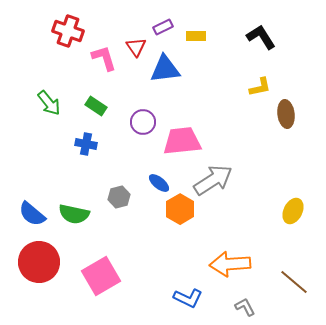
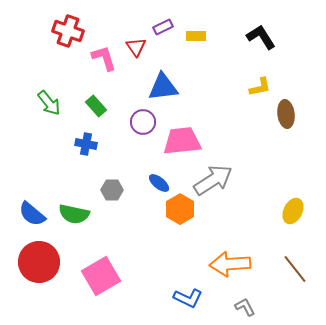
blue triangle: moved 2 px left, 18 px down
green rectangle: rotated 15 degrees clockwise
gray hexagon: moved 7 px left, 7 px up; rotated 15 degrees clockwise
brown line: moved 1 px right, 13 px up; rotated 12 degrees clockwise
